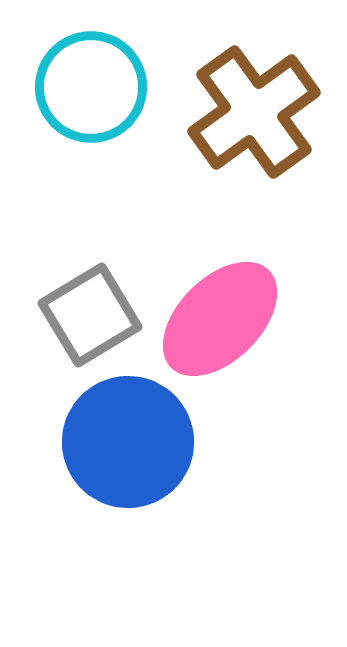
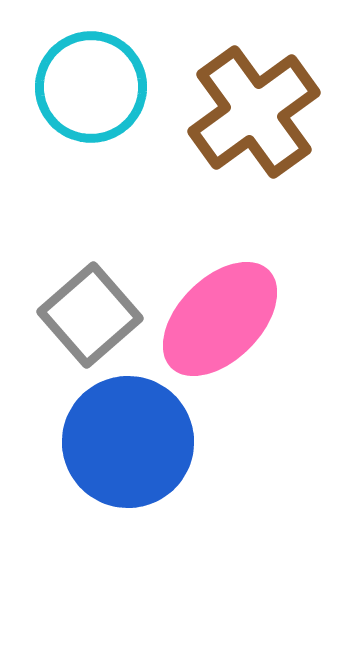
gray square: rotated 10 degrees counterclockwise
